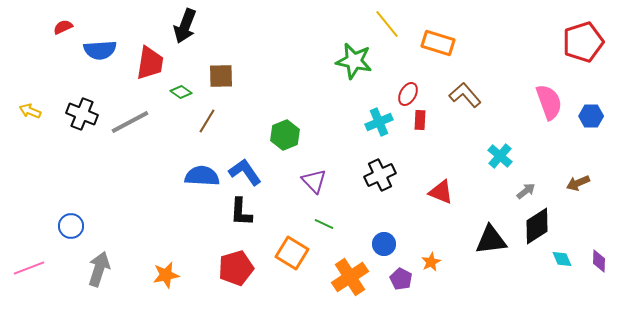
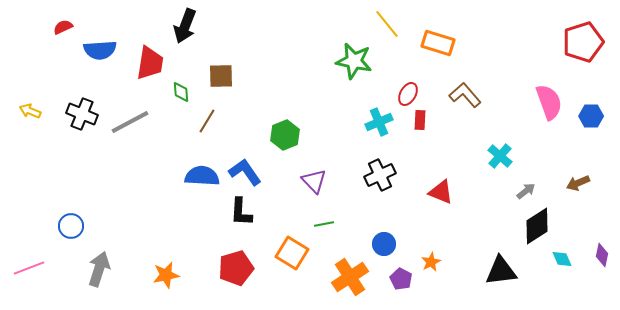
green diamond at (181, 92): rotated 50 degrees clockwise
green line at (324, 224): rotated 36 degrees counterclockwise
black triangle at (491, 240): moved 10 px right, 31 px down
purple diamond at (599, 261): moved 3 px right, 6 px up; rotated 10 degrees clockwise
